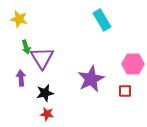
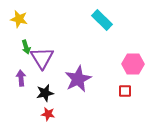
cyan rectangle: rotated 15 degrees counterclockwise
purple star: moved 13 px left
red star: moved 1 px right
